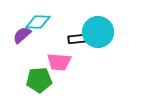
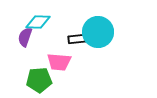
purple semicircle: moved 3 px right, 2 px down; rotated 30 degrees counterclockwise
